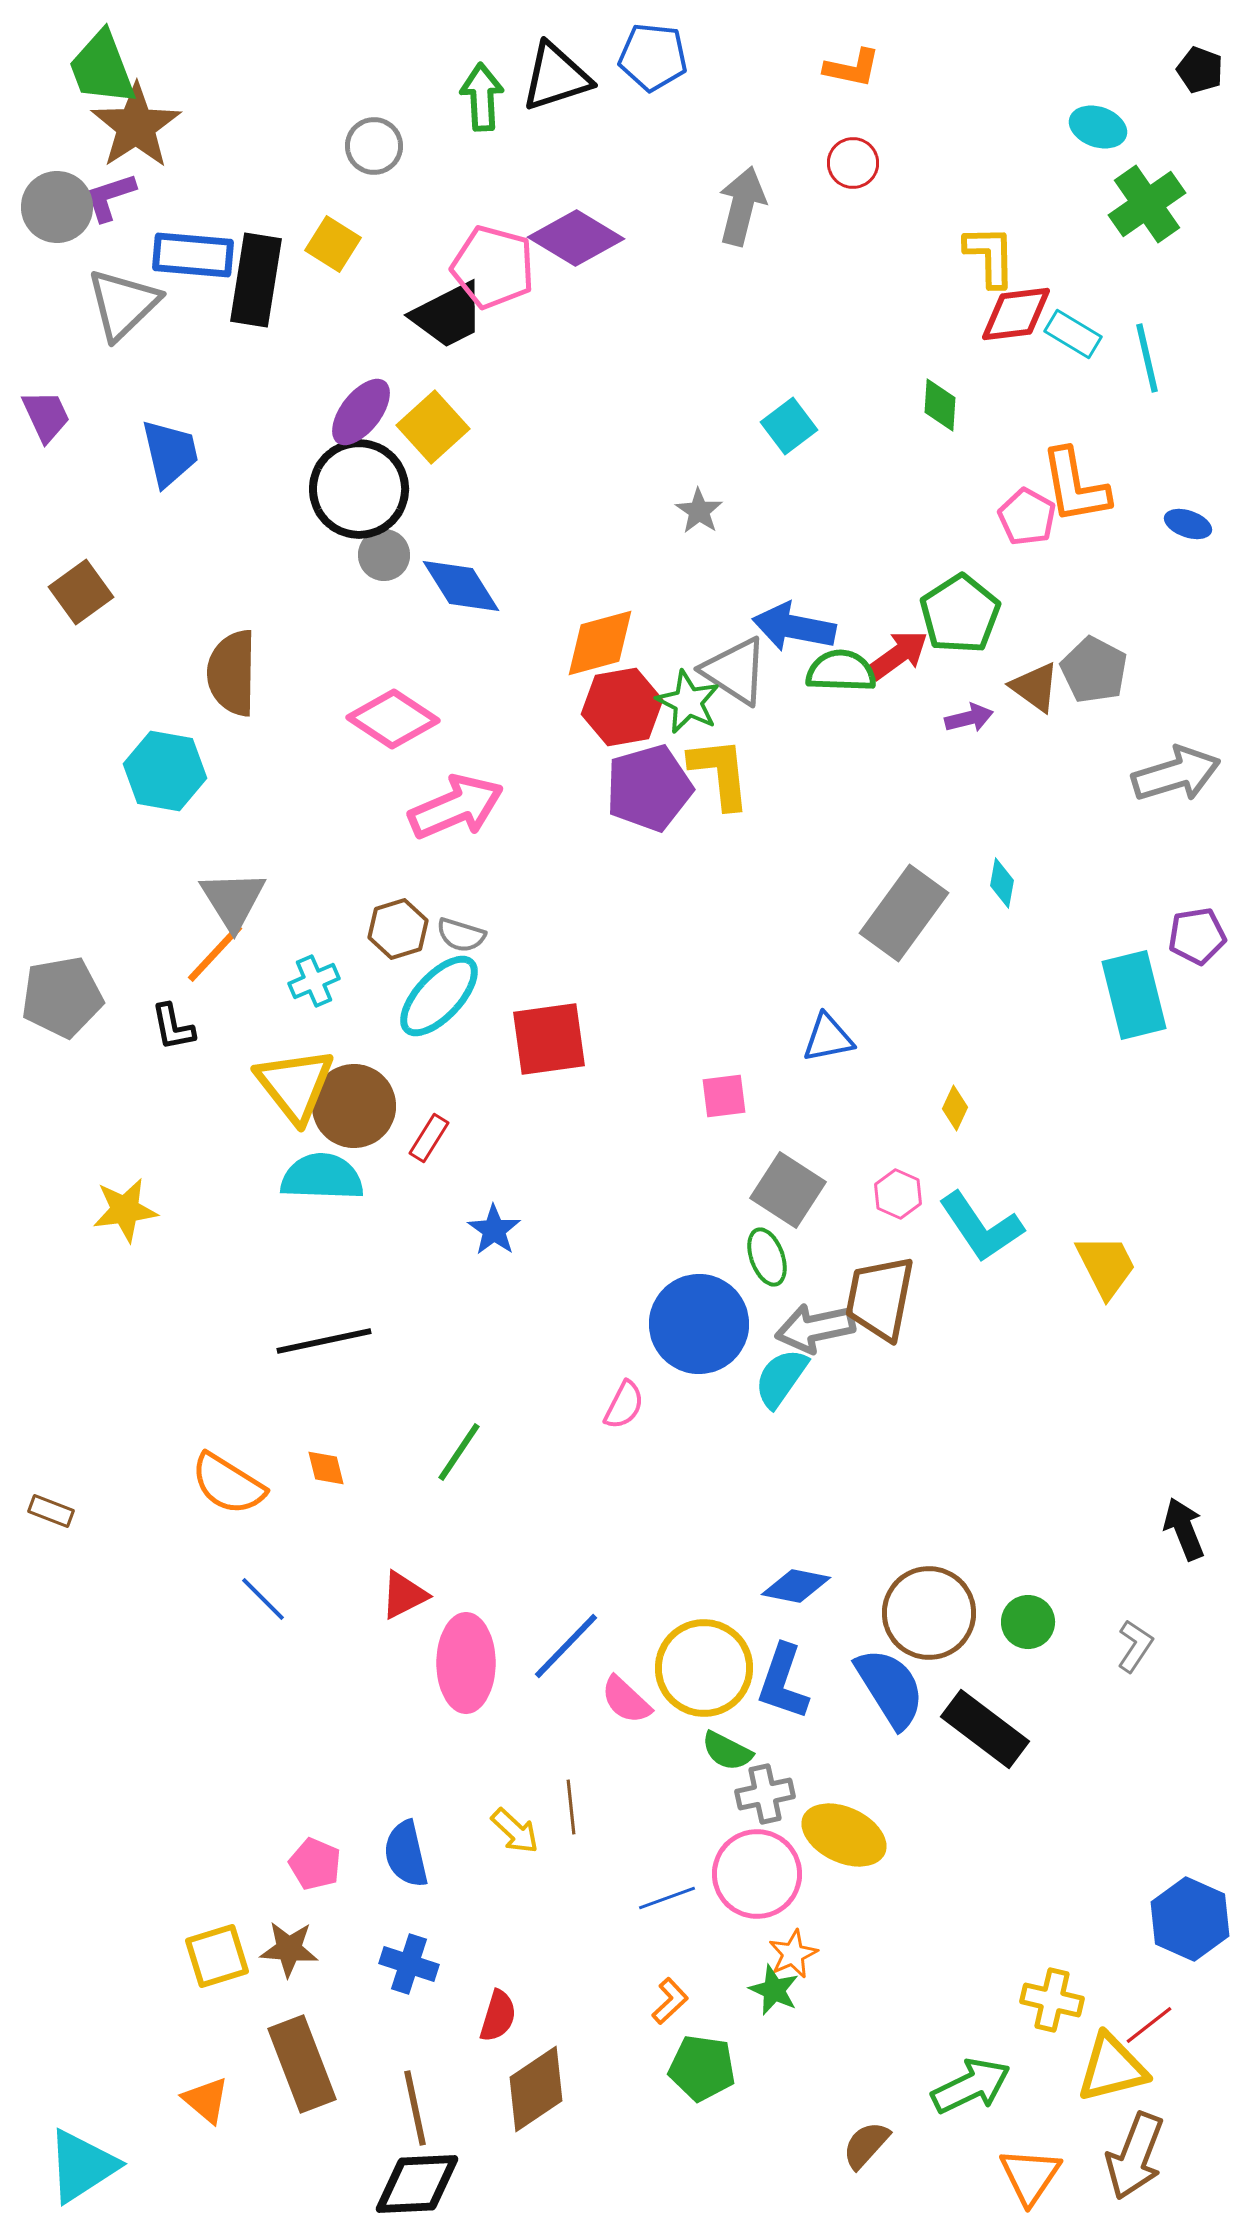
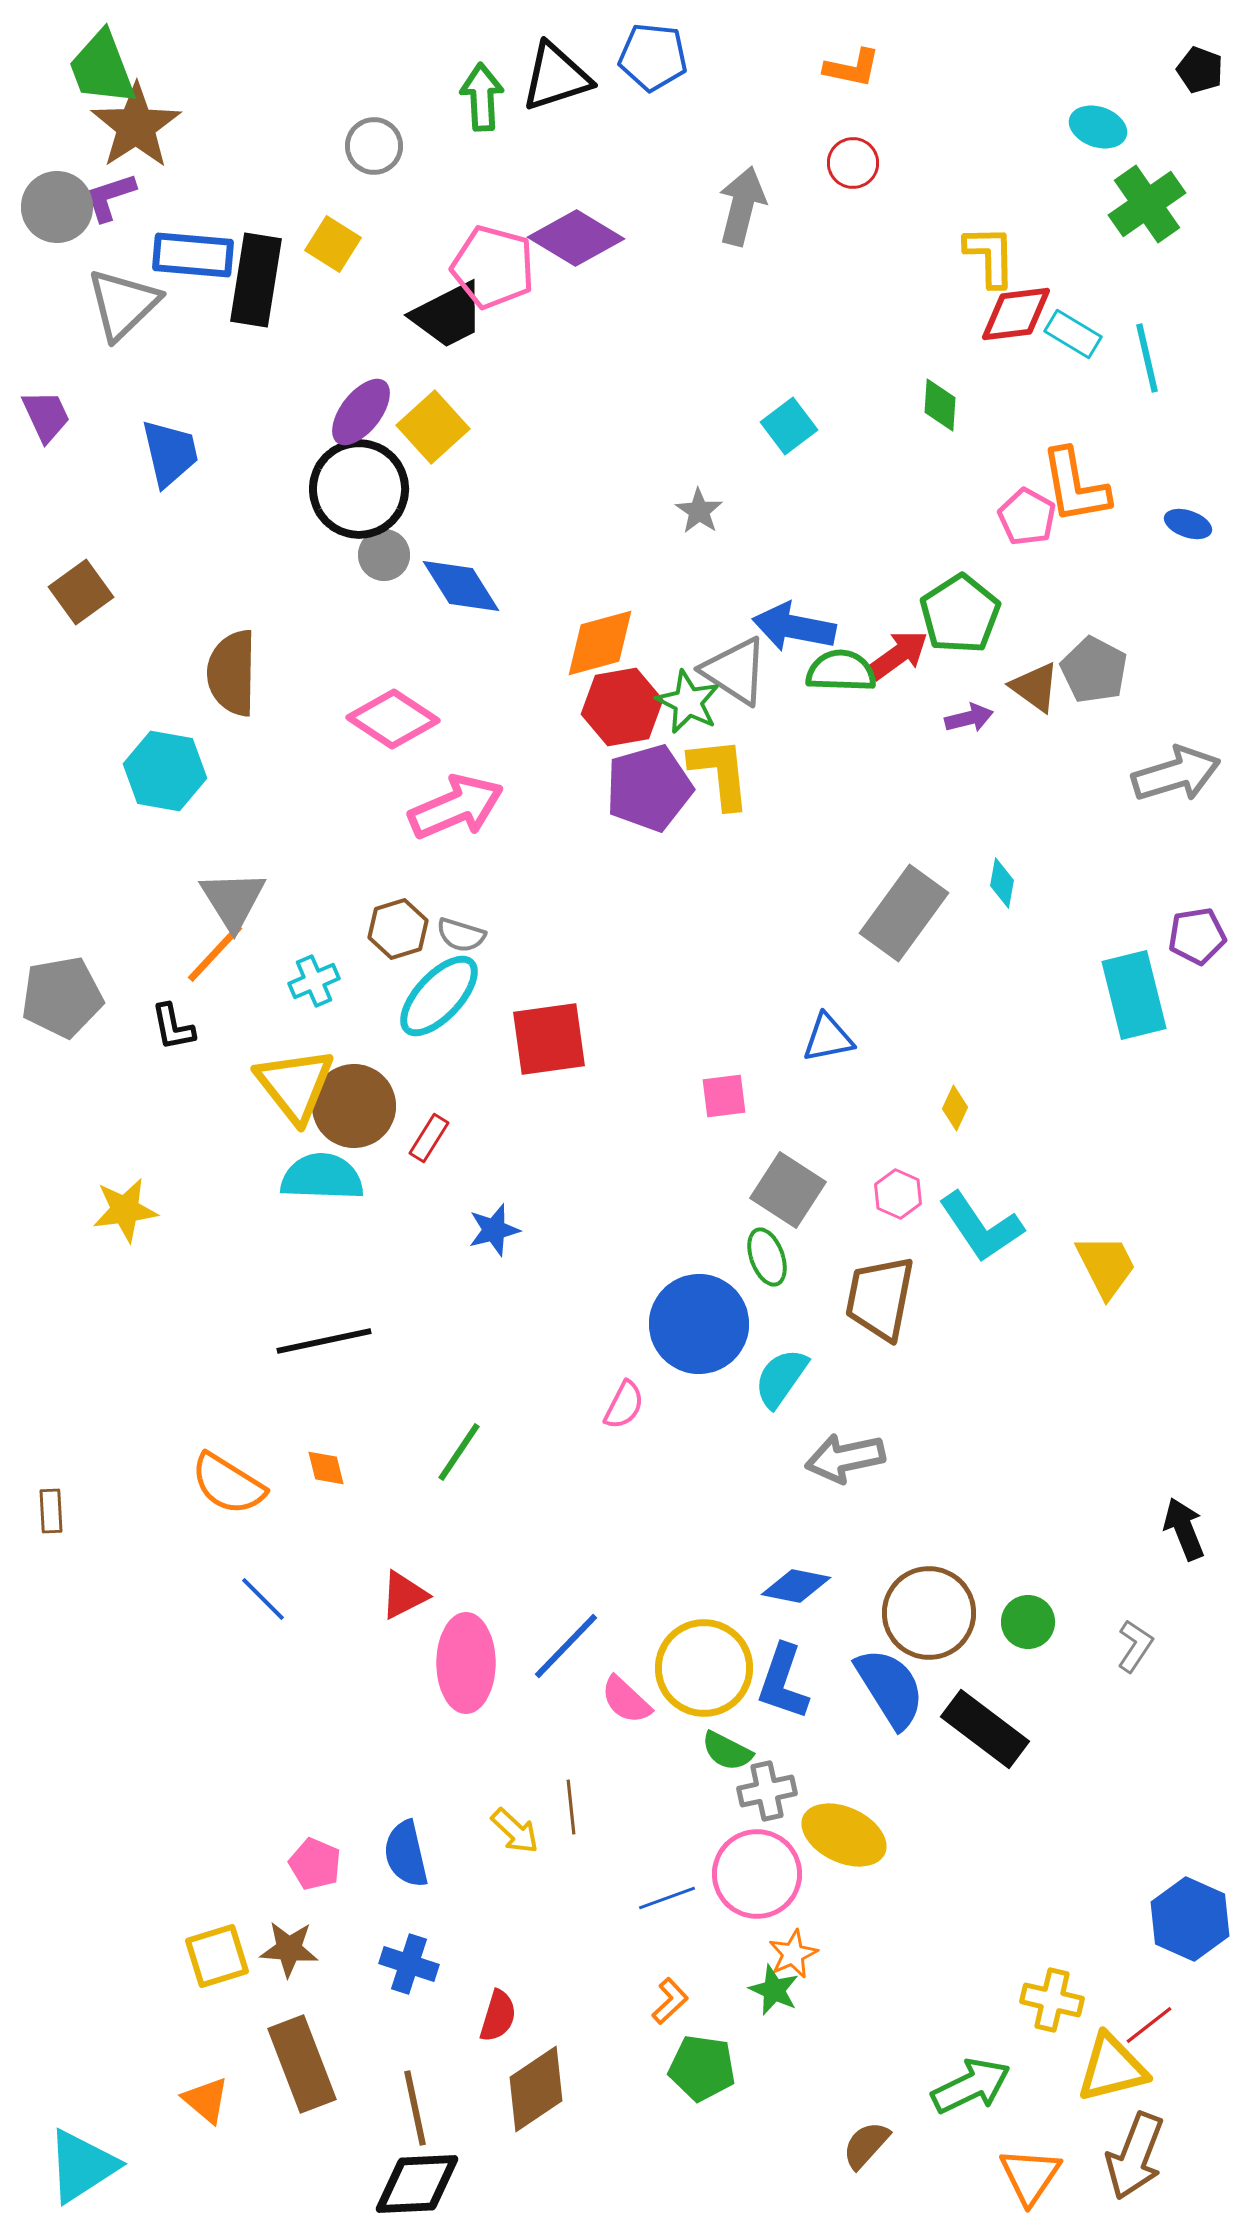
blue star at (494, 1230): rotated 22 degrees clockwise
gray arrow at (815, 1328): moved 30 px right, 130 px down
brown rectangle at (51, 1511): rotated 66 degrees clockwise
gray cross at (765, 1794): moved 2 px right, 3 px up
